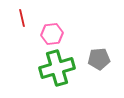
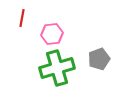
red line: rotated 24 degrees clockwise
gray pentagon: rotated 15 degrees counterclockwise
